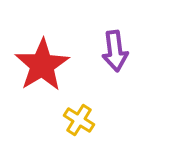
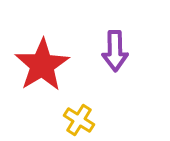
purple arrow: rotated 6 degrees clockwise
